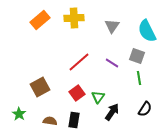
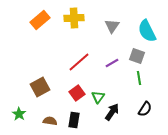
purple line: rotated 64 degrees counterclockwise
